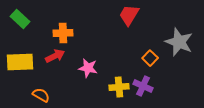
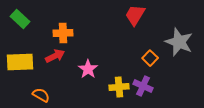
red trapezoid: moved 6 px right
pink star: moved 1 px down; rotated 24 degrees clockwise
